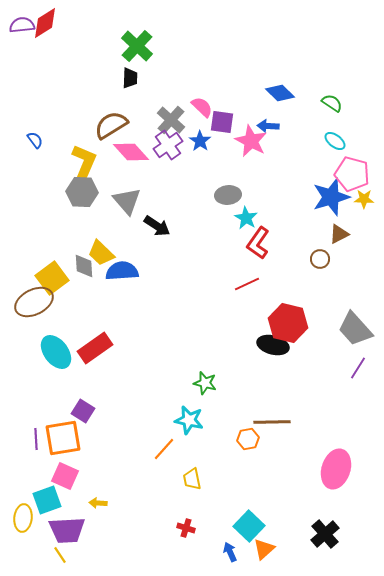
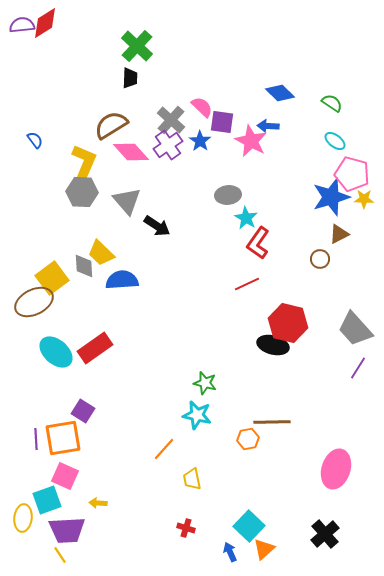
blue semicircle at (122, 271): moved 9 px down
cyan ellipse at (56, 352): rotated 12 degrees counterclockwise
cyan star at (189, 420): moved 8 px right, 5 px up
